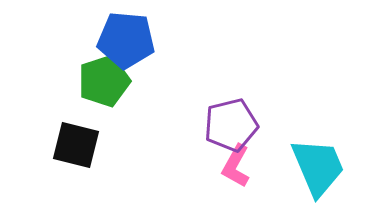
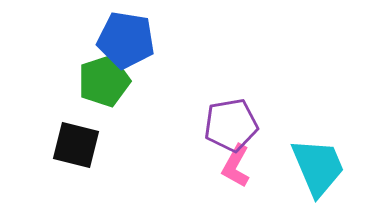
blue pentagon: rotated 4 degrees clockwise
purple pentagon: rotated 4 degrees clockwise
